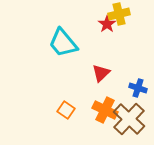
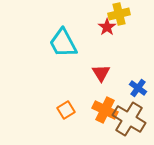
red star: moved 3 px down
cyan trapezoid: rotated 12 degrees clockwise
red triangle: rotated 18 degrees counterclockwise
blue cross: rotated 18 degrees clockwise
orange square: rotated 24 degrees clockwise
brown cross: rotated 12 degrees counterclockwise
